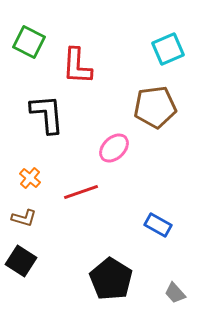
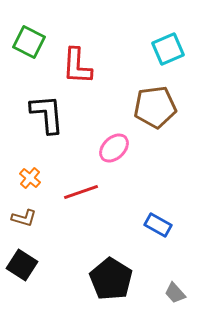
black square: moved 1 px right, 4 px down
